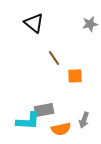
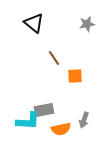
gray star: moved 3 px left
